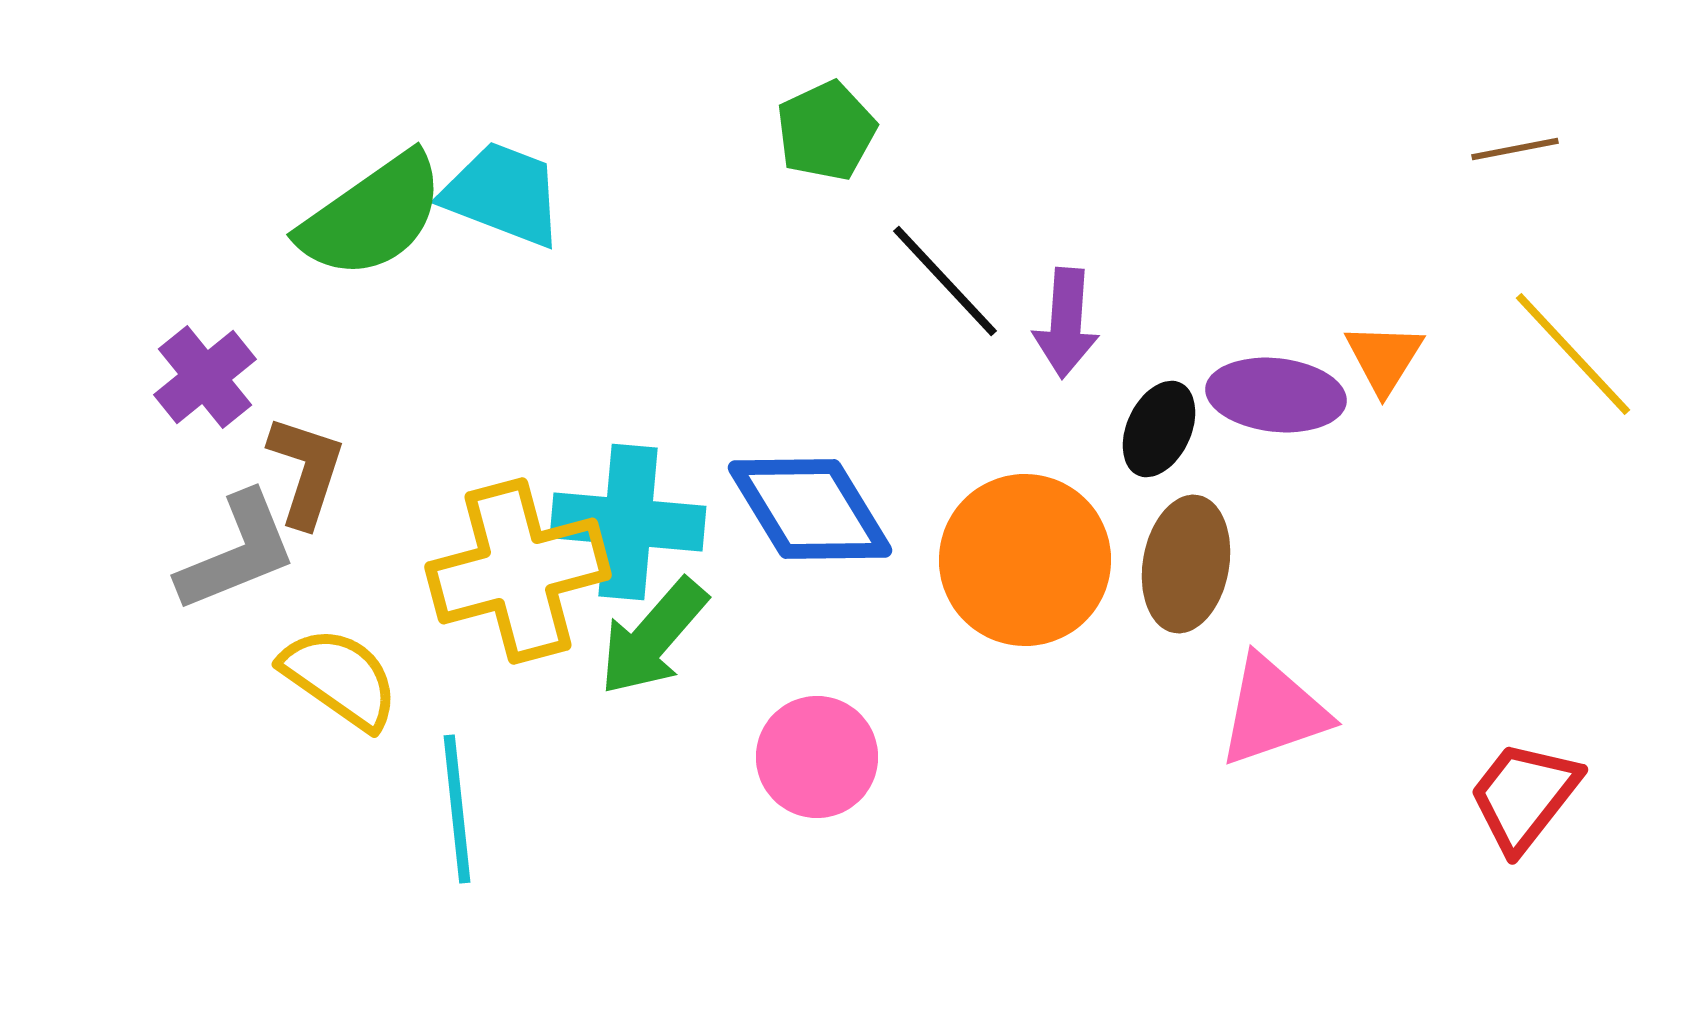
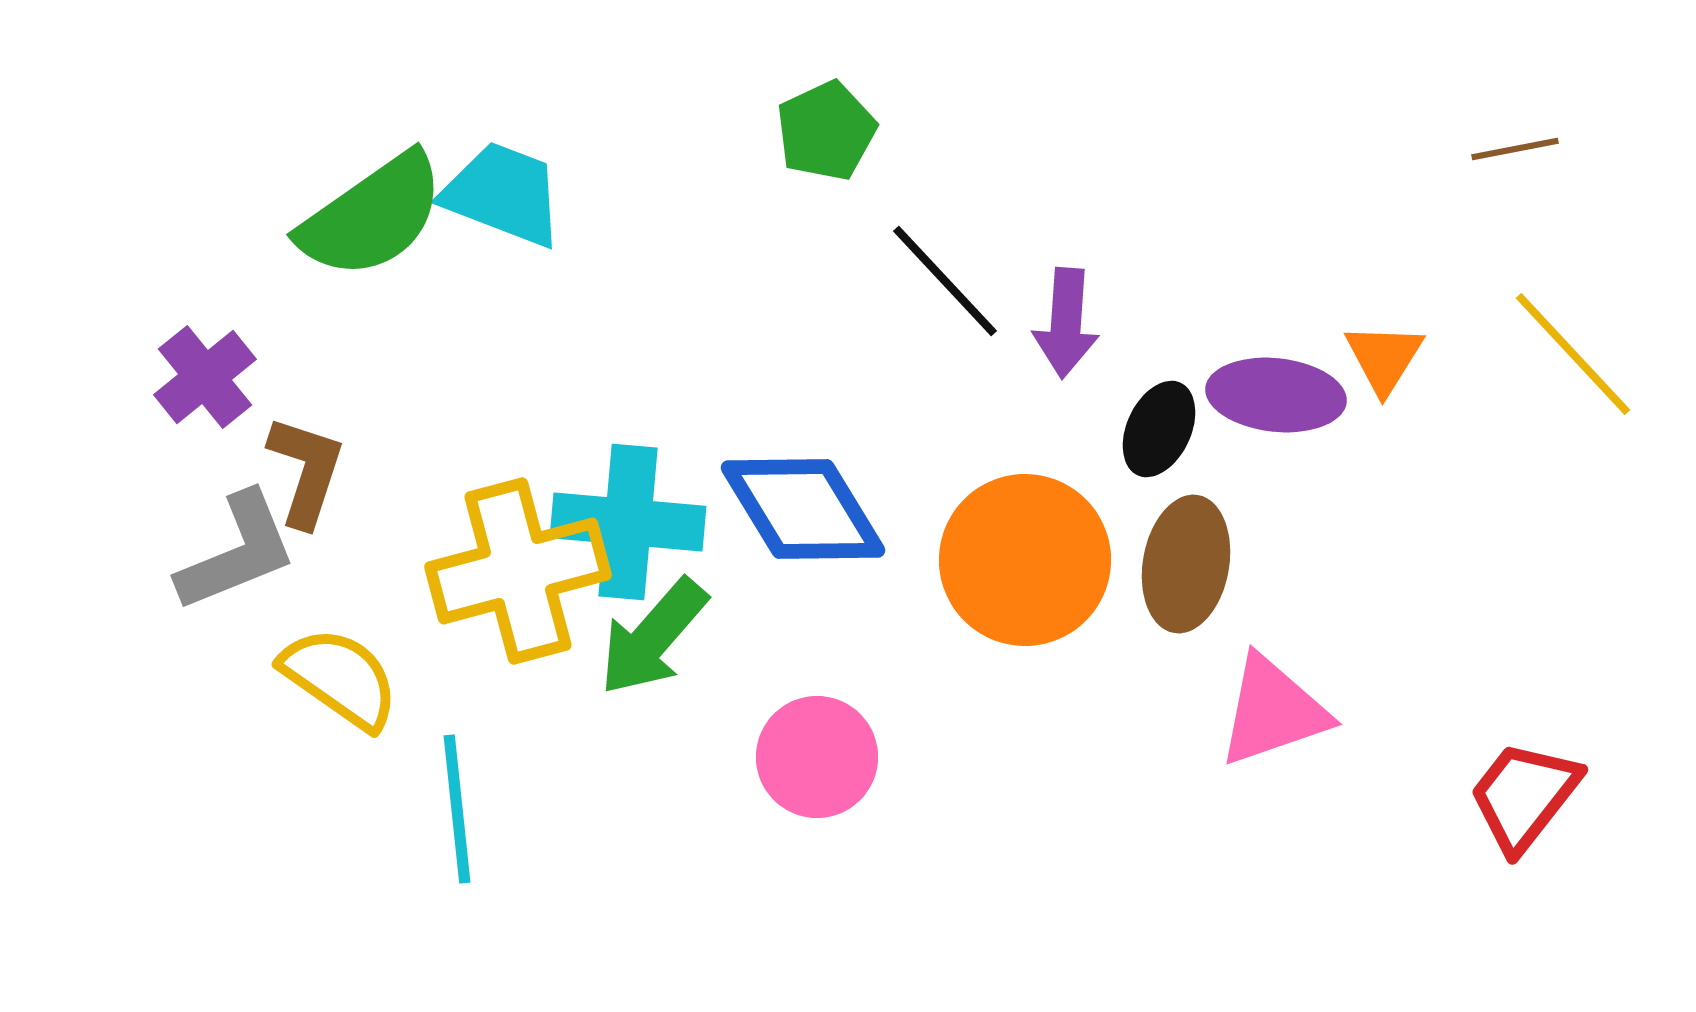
blue diamond: moved 7 px left
